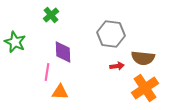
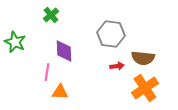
purple diamond: moved 1 px right, 1 px up
